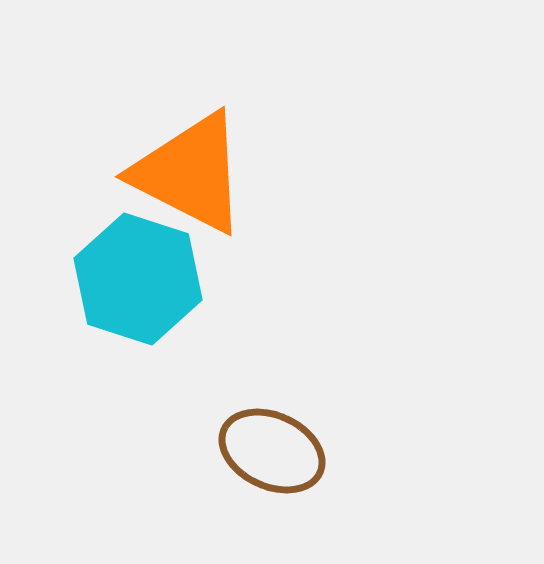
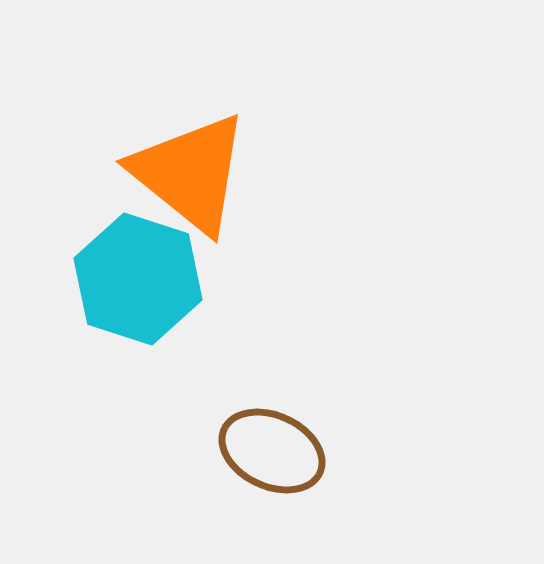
orange triangle: rotated 12 degrees clockwise
